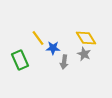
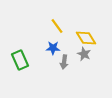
yellow line: moved 19 px right, 12 px up
